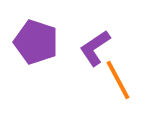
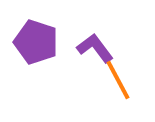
purple L-shape: rotated 87 degrees clockwise
